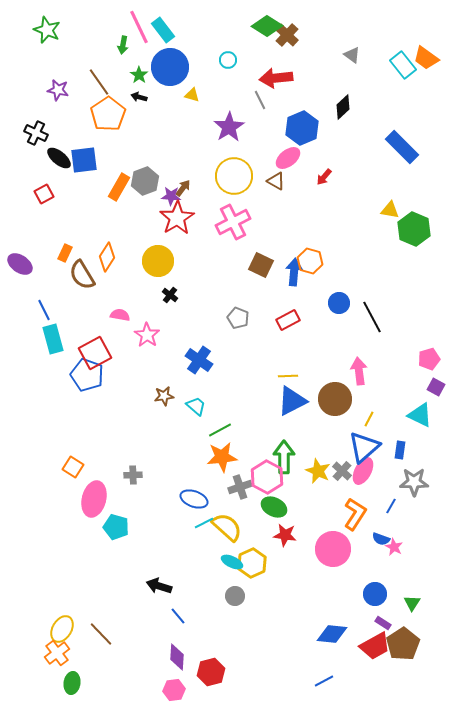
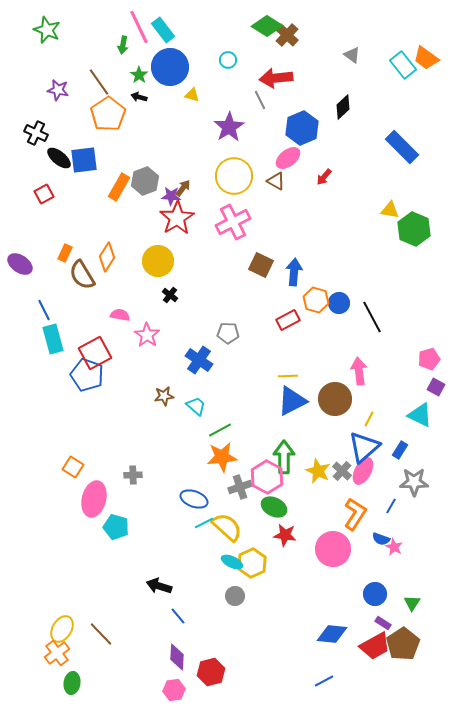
orange hexagon at (310, 261): moved 6 px right, 39 px down
gray pentagon at (238, 318): moved 10 px left, 15 px down; rotated 20 degrees counterclockwise
blue rectangle at (400, 450): rotated 24 degrees clockwise
